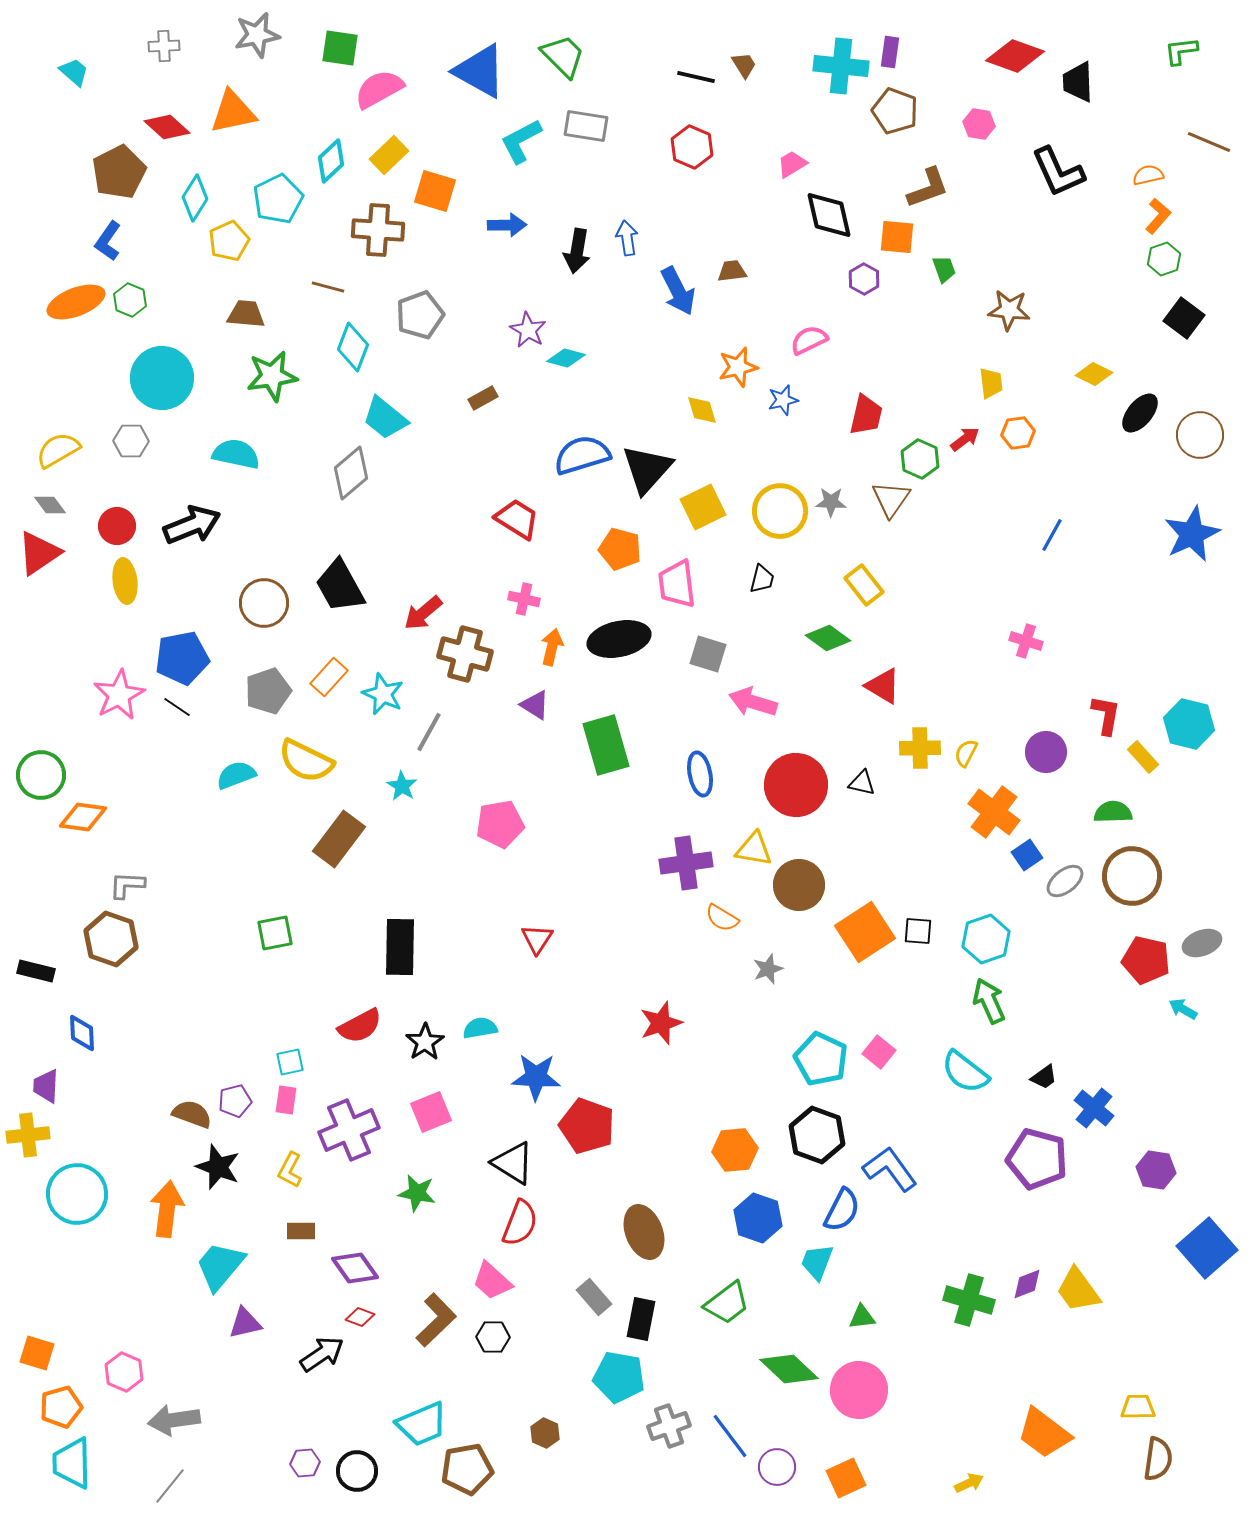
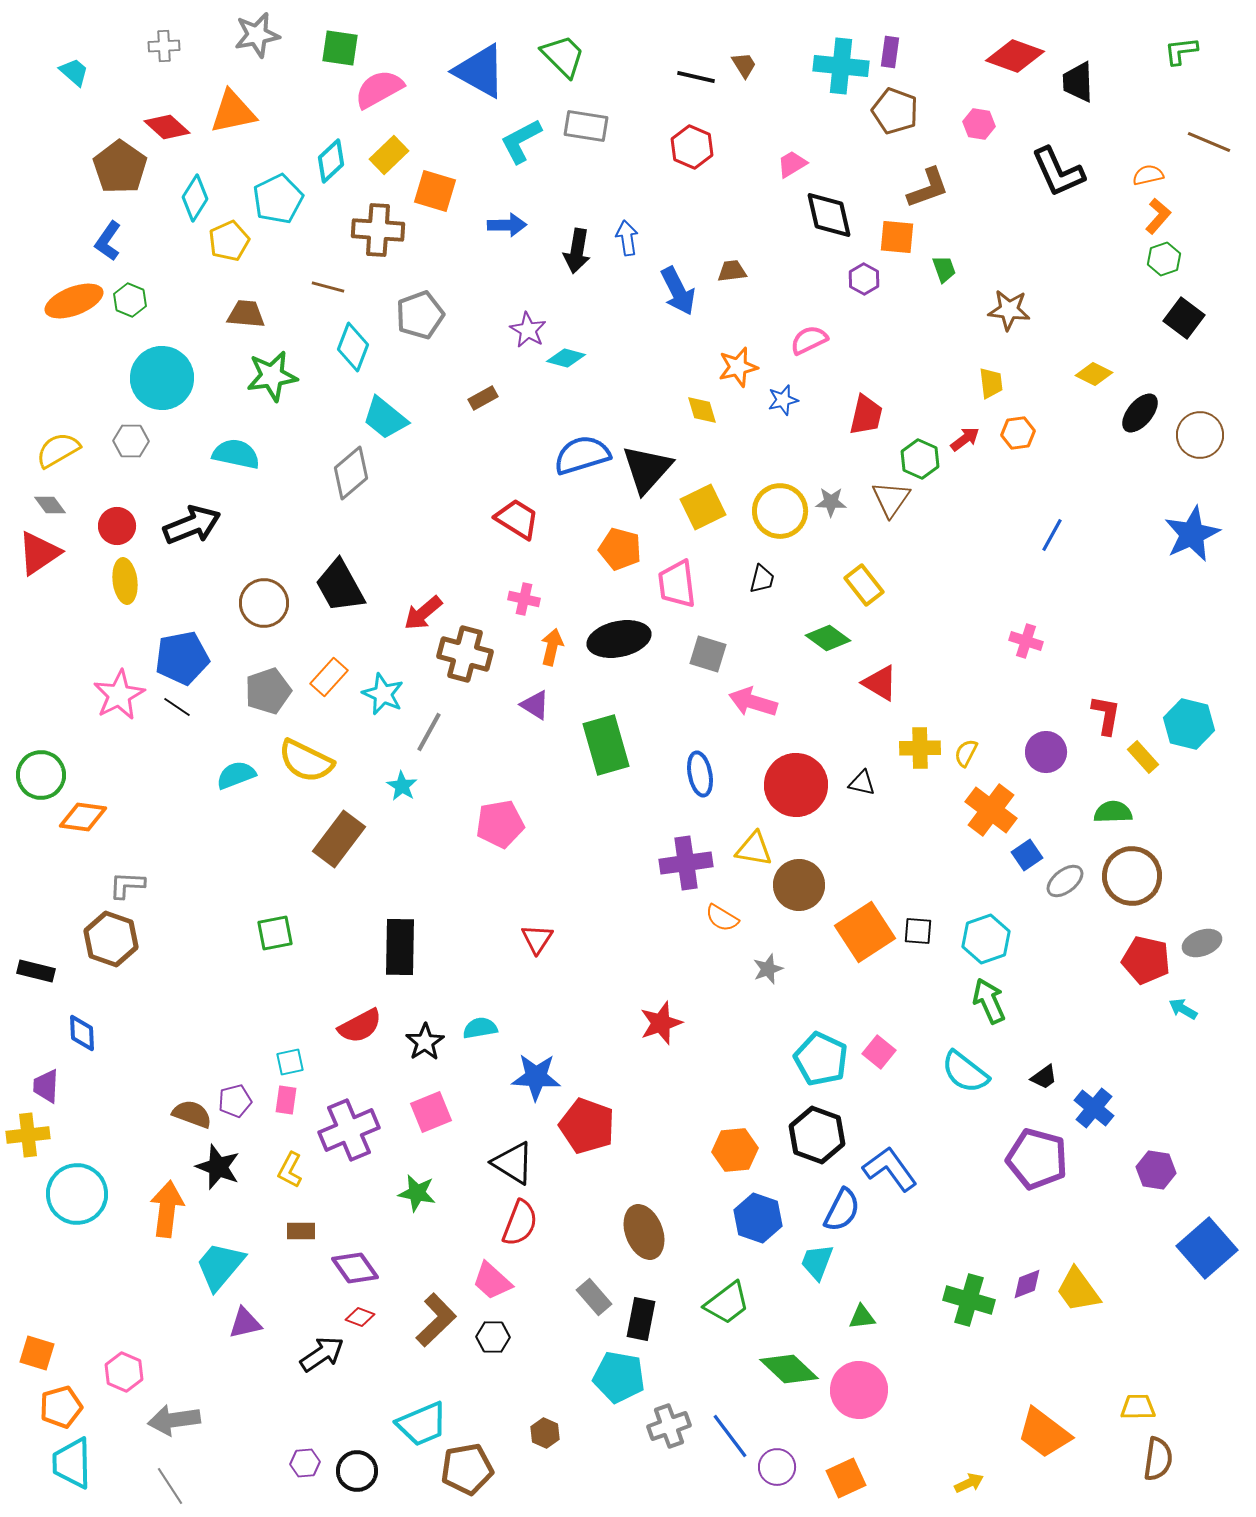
brown pentagon at (119, 172): moved 1 px right, 5 px up; rotated 10 degrees counterclockwise
orange ellipse at (76, 302): moved 2 px left, 1 px up
red triangle at (883, 686): moved 3 px left, 3 px up
orange cross at (994, 812): moved 3 px left, 2 px up
gray line at (170, 1486): rotated 72 degrees counterclockwise
